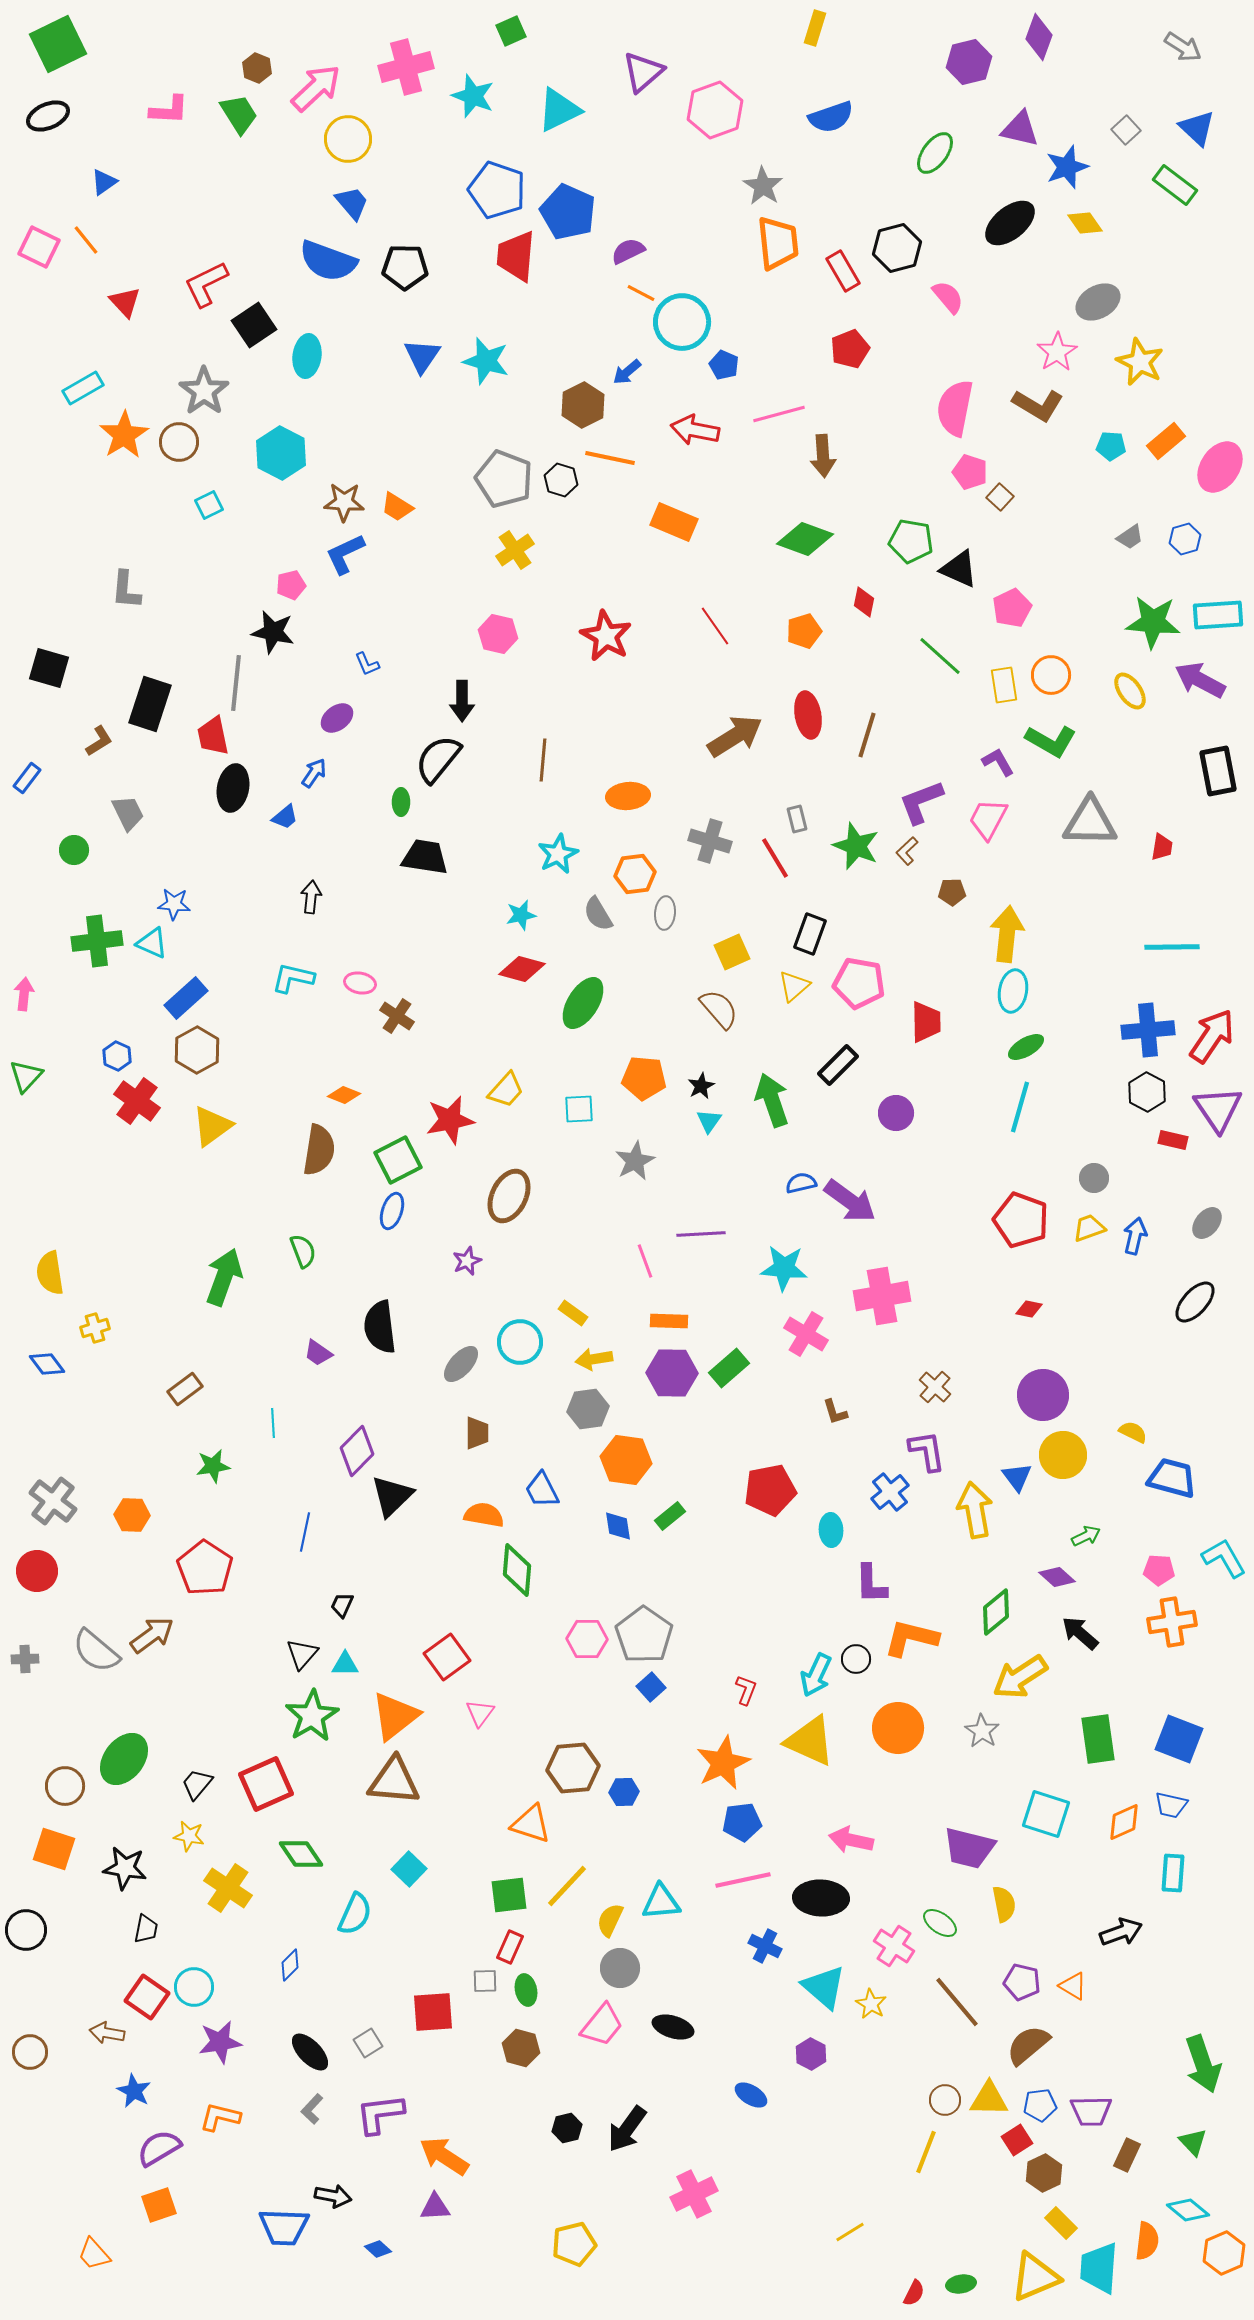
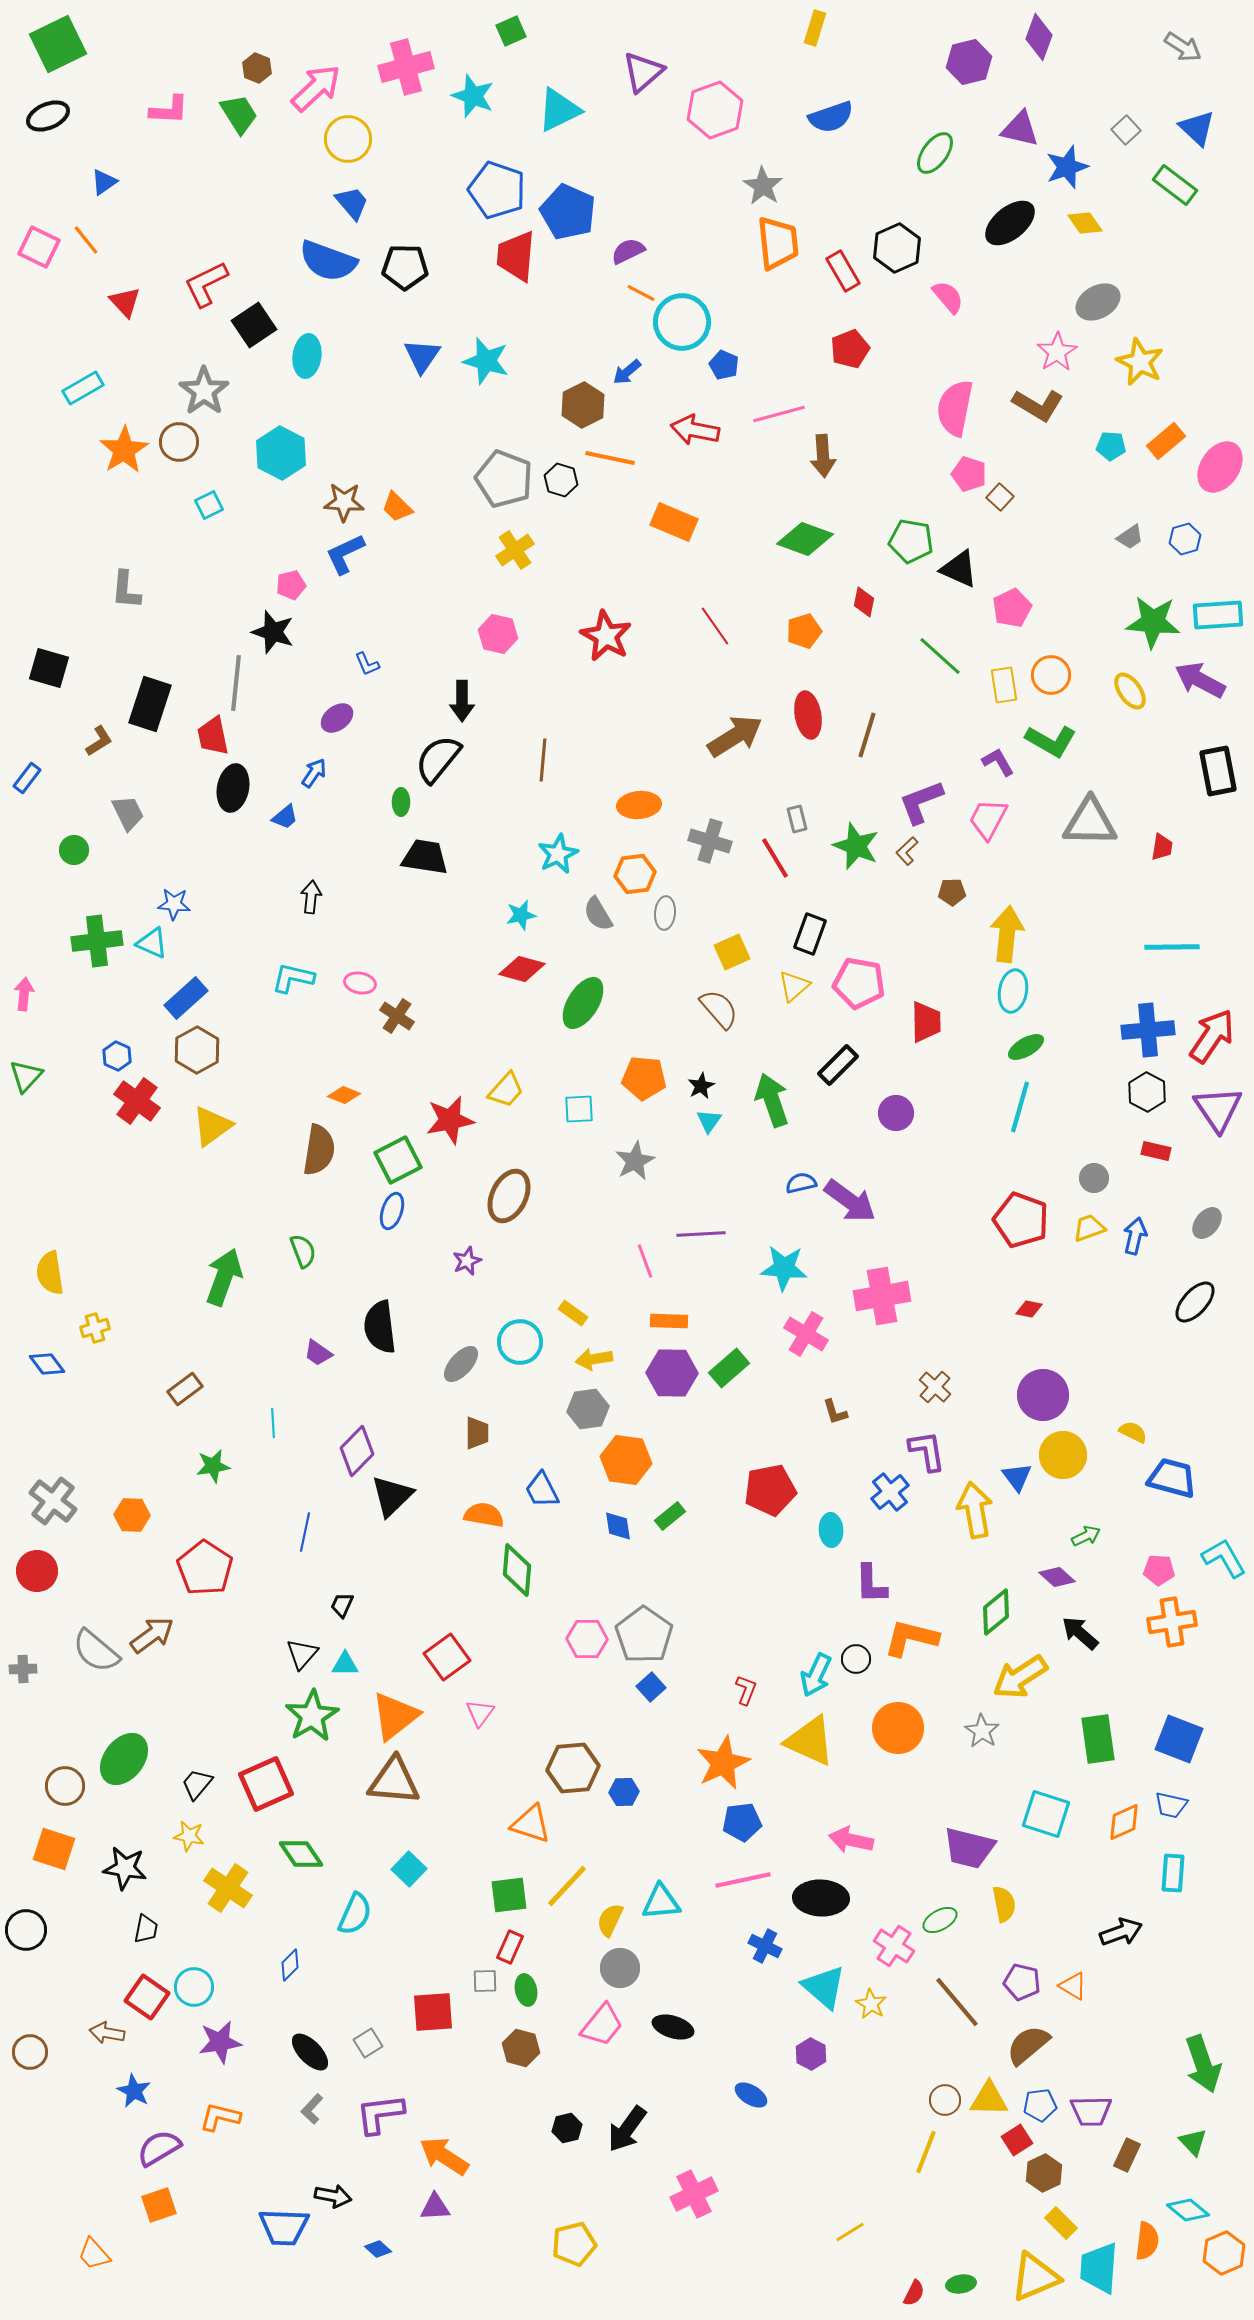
black hexagon at (897, 248): rotated 9 degrees counterclockwise
orange star at (124, 435): moved 15 px down
pink pentagon at (970, 472): moved 1 px left, 2 px down
orange trapezoid at (397, 507): rotated 12 degrees clockwise
black star at (273, 632): rotated 6 degrees clockwise
orange ellipse at (628, 796): moved 11 px right, 9 px down
red rectangle at (1173, 1140): moved 17 px left, 11 px down
gray cross at (25, 1659): moved 2 px left, 10 px down
green ellipse at (940, 1923): moved 3 px up; rotated 64 degrees counterclockwise
